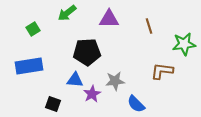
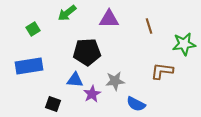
blue semicircle: rotated 18 degrees counterclockwise
